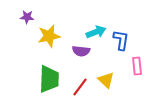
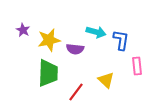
purple star: moved 4 px left, 13 px down; rotated 24 degrees clockwise
cyan arrow: rotated 36 degrees clockwise
yellow star: moved 4 px down
purple semicircle: moved 6 px left, 2 px up
green trapezoid: moved 1 px left, 6 px up
red line: moved 4 px left, 5 px down
